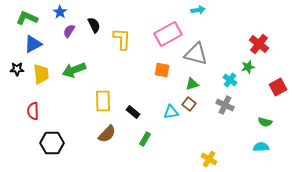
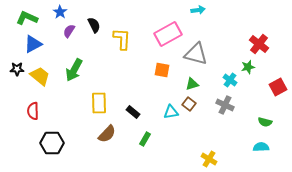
green arrow: rotated 40 degrees counterclockwise
yellow trapezoid: moved 1 px left, 2 px down; rotated 45 degrees counterclockwise
yellow rectangle: moved 4 px left, 2 px down
